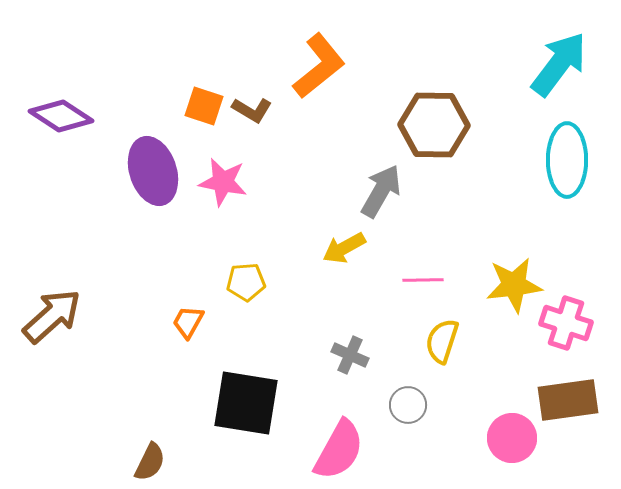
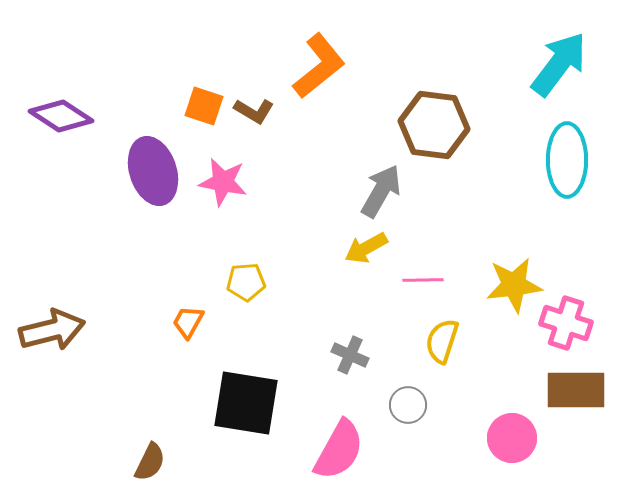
brown L-shape: moved 2 px right, 1 px down
brown hexagon: rotated 6 degrees clockwise
yellow arrow: moved 22 px right
brown arrow: moved 14 px down; rotated 28 degrees clockwise
brown rectangle: moved 8 px right, 10 px up; rotated 8 degrees clockwise
